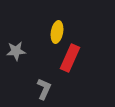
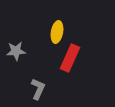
gray L-shape: moved 6 px left
